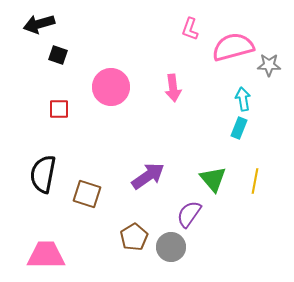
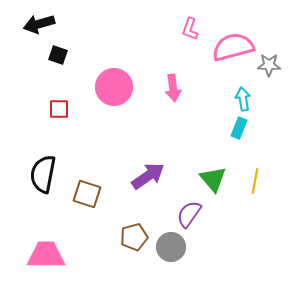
pink circle: moved 3 px right
brown pentagon: rotated 16 degrees clockwise
